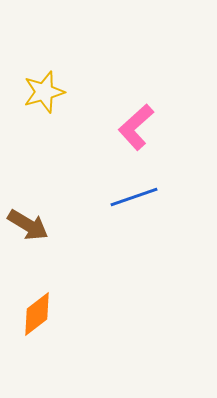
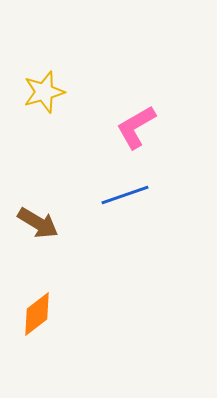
pink L-shape: rotated 12 degrees clockwise
blue line: moved 9 px left, 2 px up
brown arrow: moved 10 px right, 2 px up
